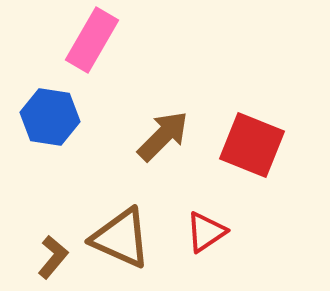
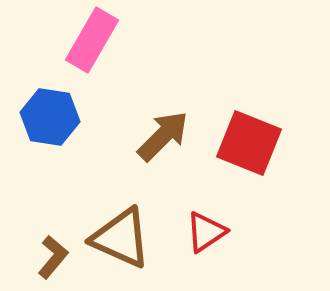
red square: moved 3 px left, 2 px up
